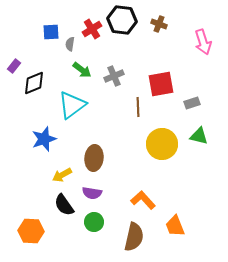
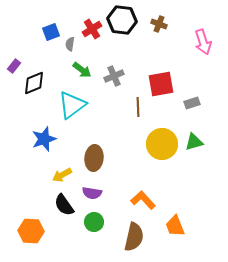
blue square: rotated 18 degrees counterclockwise
green triangle: moved 5 px left, 6 px down; rotated 30 degrees counterclockwise
